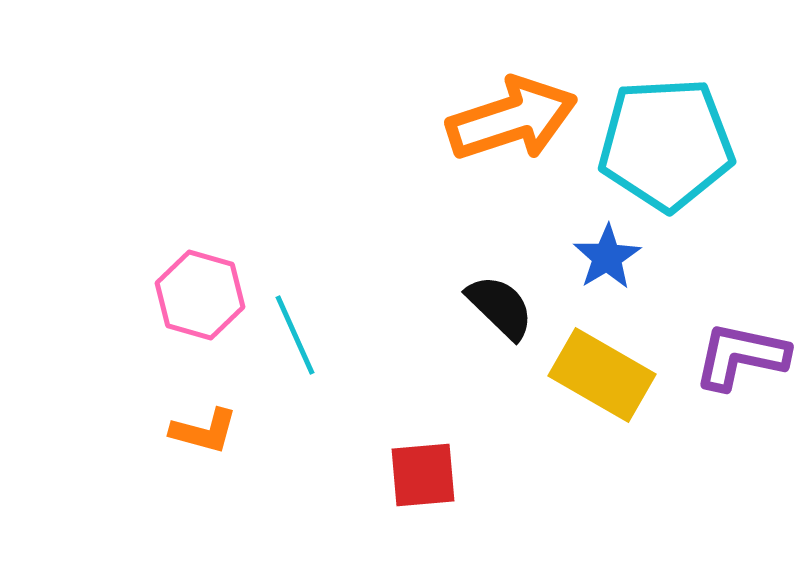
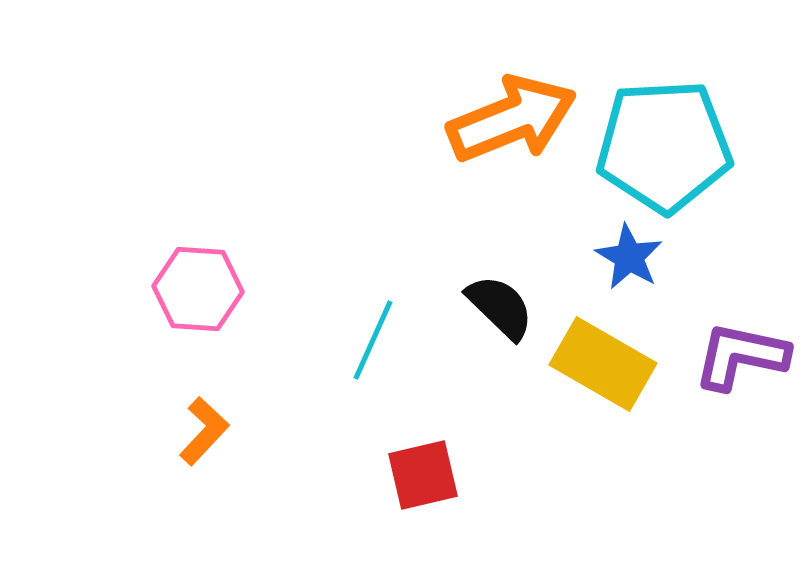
orange arrow: rotated 4 degrees counterclockwise
cyan pentagon: moved 2 px left, 2 px down
blue star: moved 22 px right; rotated 10 degrees counterclockwise
pink hexagon: moved 2 px left, 6 px up; rotated 12 degrees counterclockwise
cyan line: moved 78 px right, 5 px down; rotated 48 degrees clockwise
yellow rectangle: moved 1 px right, 11 px up
orange L-shape: rotated 62 degrees counterclockwise
red square: rotated 8 degrees counterclockwise
